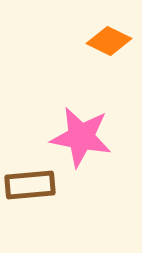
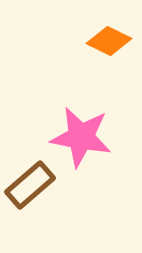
brown rectangle: rotated 36 degrees counterclockwise
